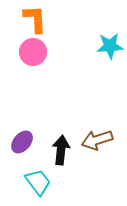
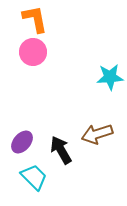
orange L-shape: rotated 8 degrees counterclockwise
cyan star: moved 31 px down
brown arrow: moved 6 px up
black arrow: rotated 36 degrees counterclockwise
cyan trapezoid: moved 4 px left, 5 px up; rotated 8 degrees counterclockwise
